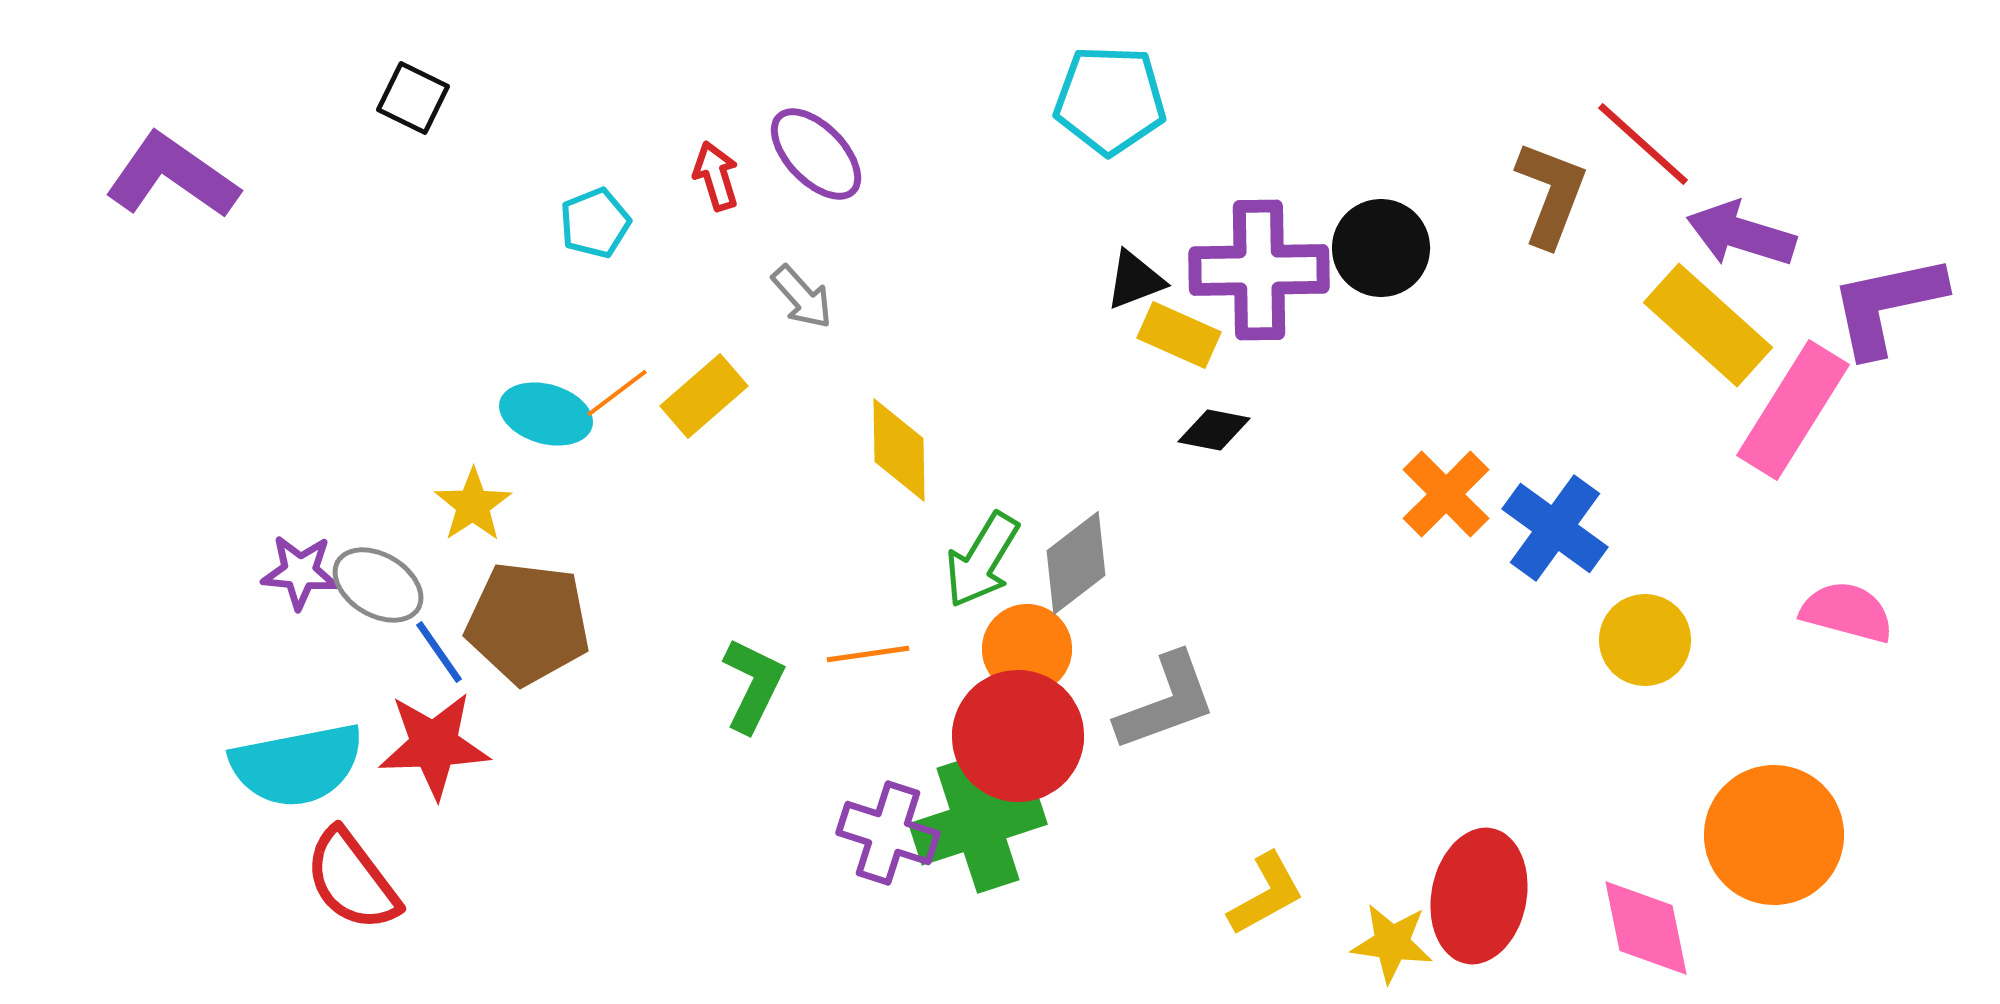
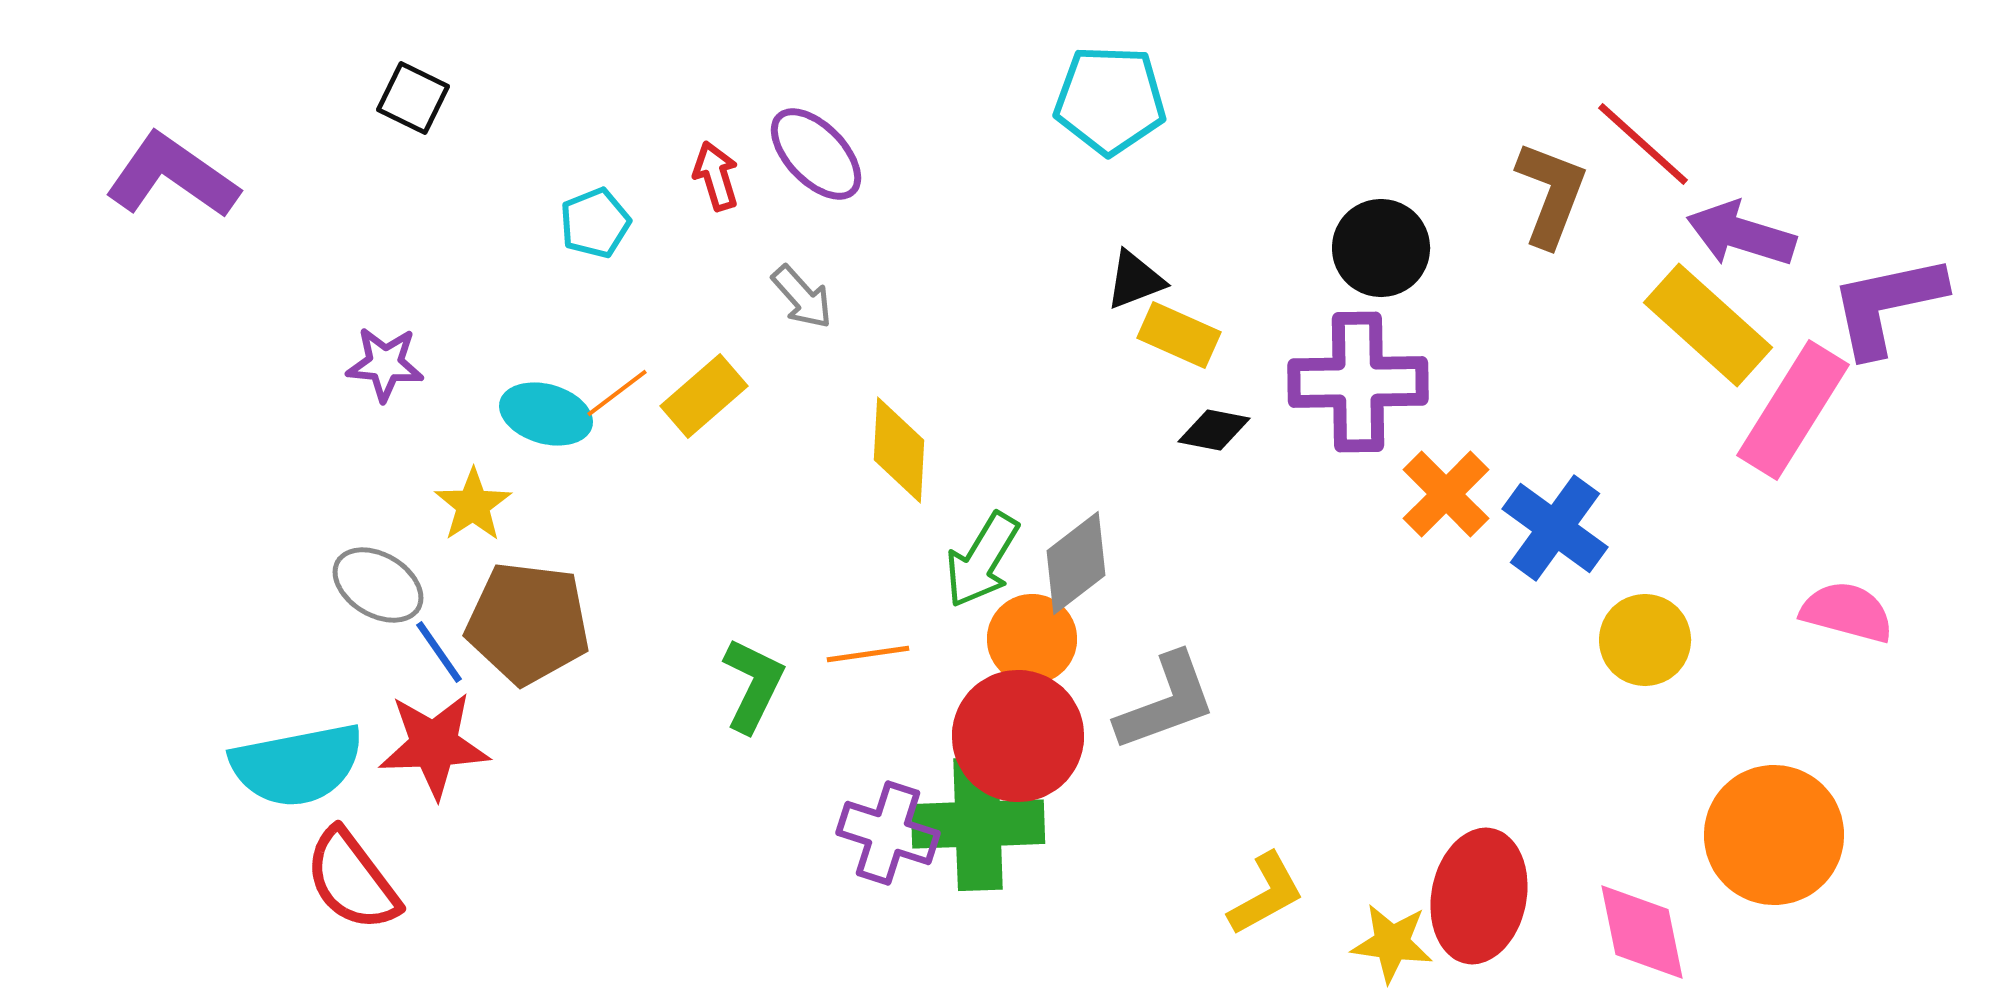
purple cross at (1259, 270): moved 99 px right, 112 px down
yellow diamond at (899, 450): rotated 4 degrees clockwise
purple star at (300, 572): moved 85 px right, 208 px up
orange circle at (1027, 649): moved 5 px right, 10 px up
green cross at (978, 824): rotated 16 degrees clockwise
pink diamond at (1646, 928): moved 4 px left, 4 px down
